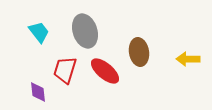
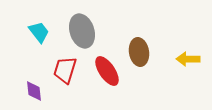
gray ellipse: moved 3 px left
red ellipse: moved 2 px right; rotated 16 degrees clockwise
purple diamond: moved 4 px left, 1 px up
